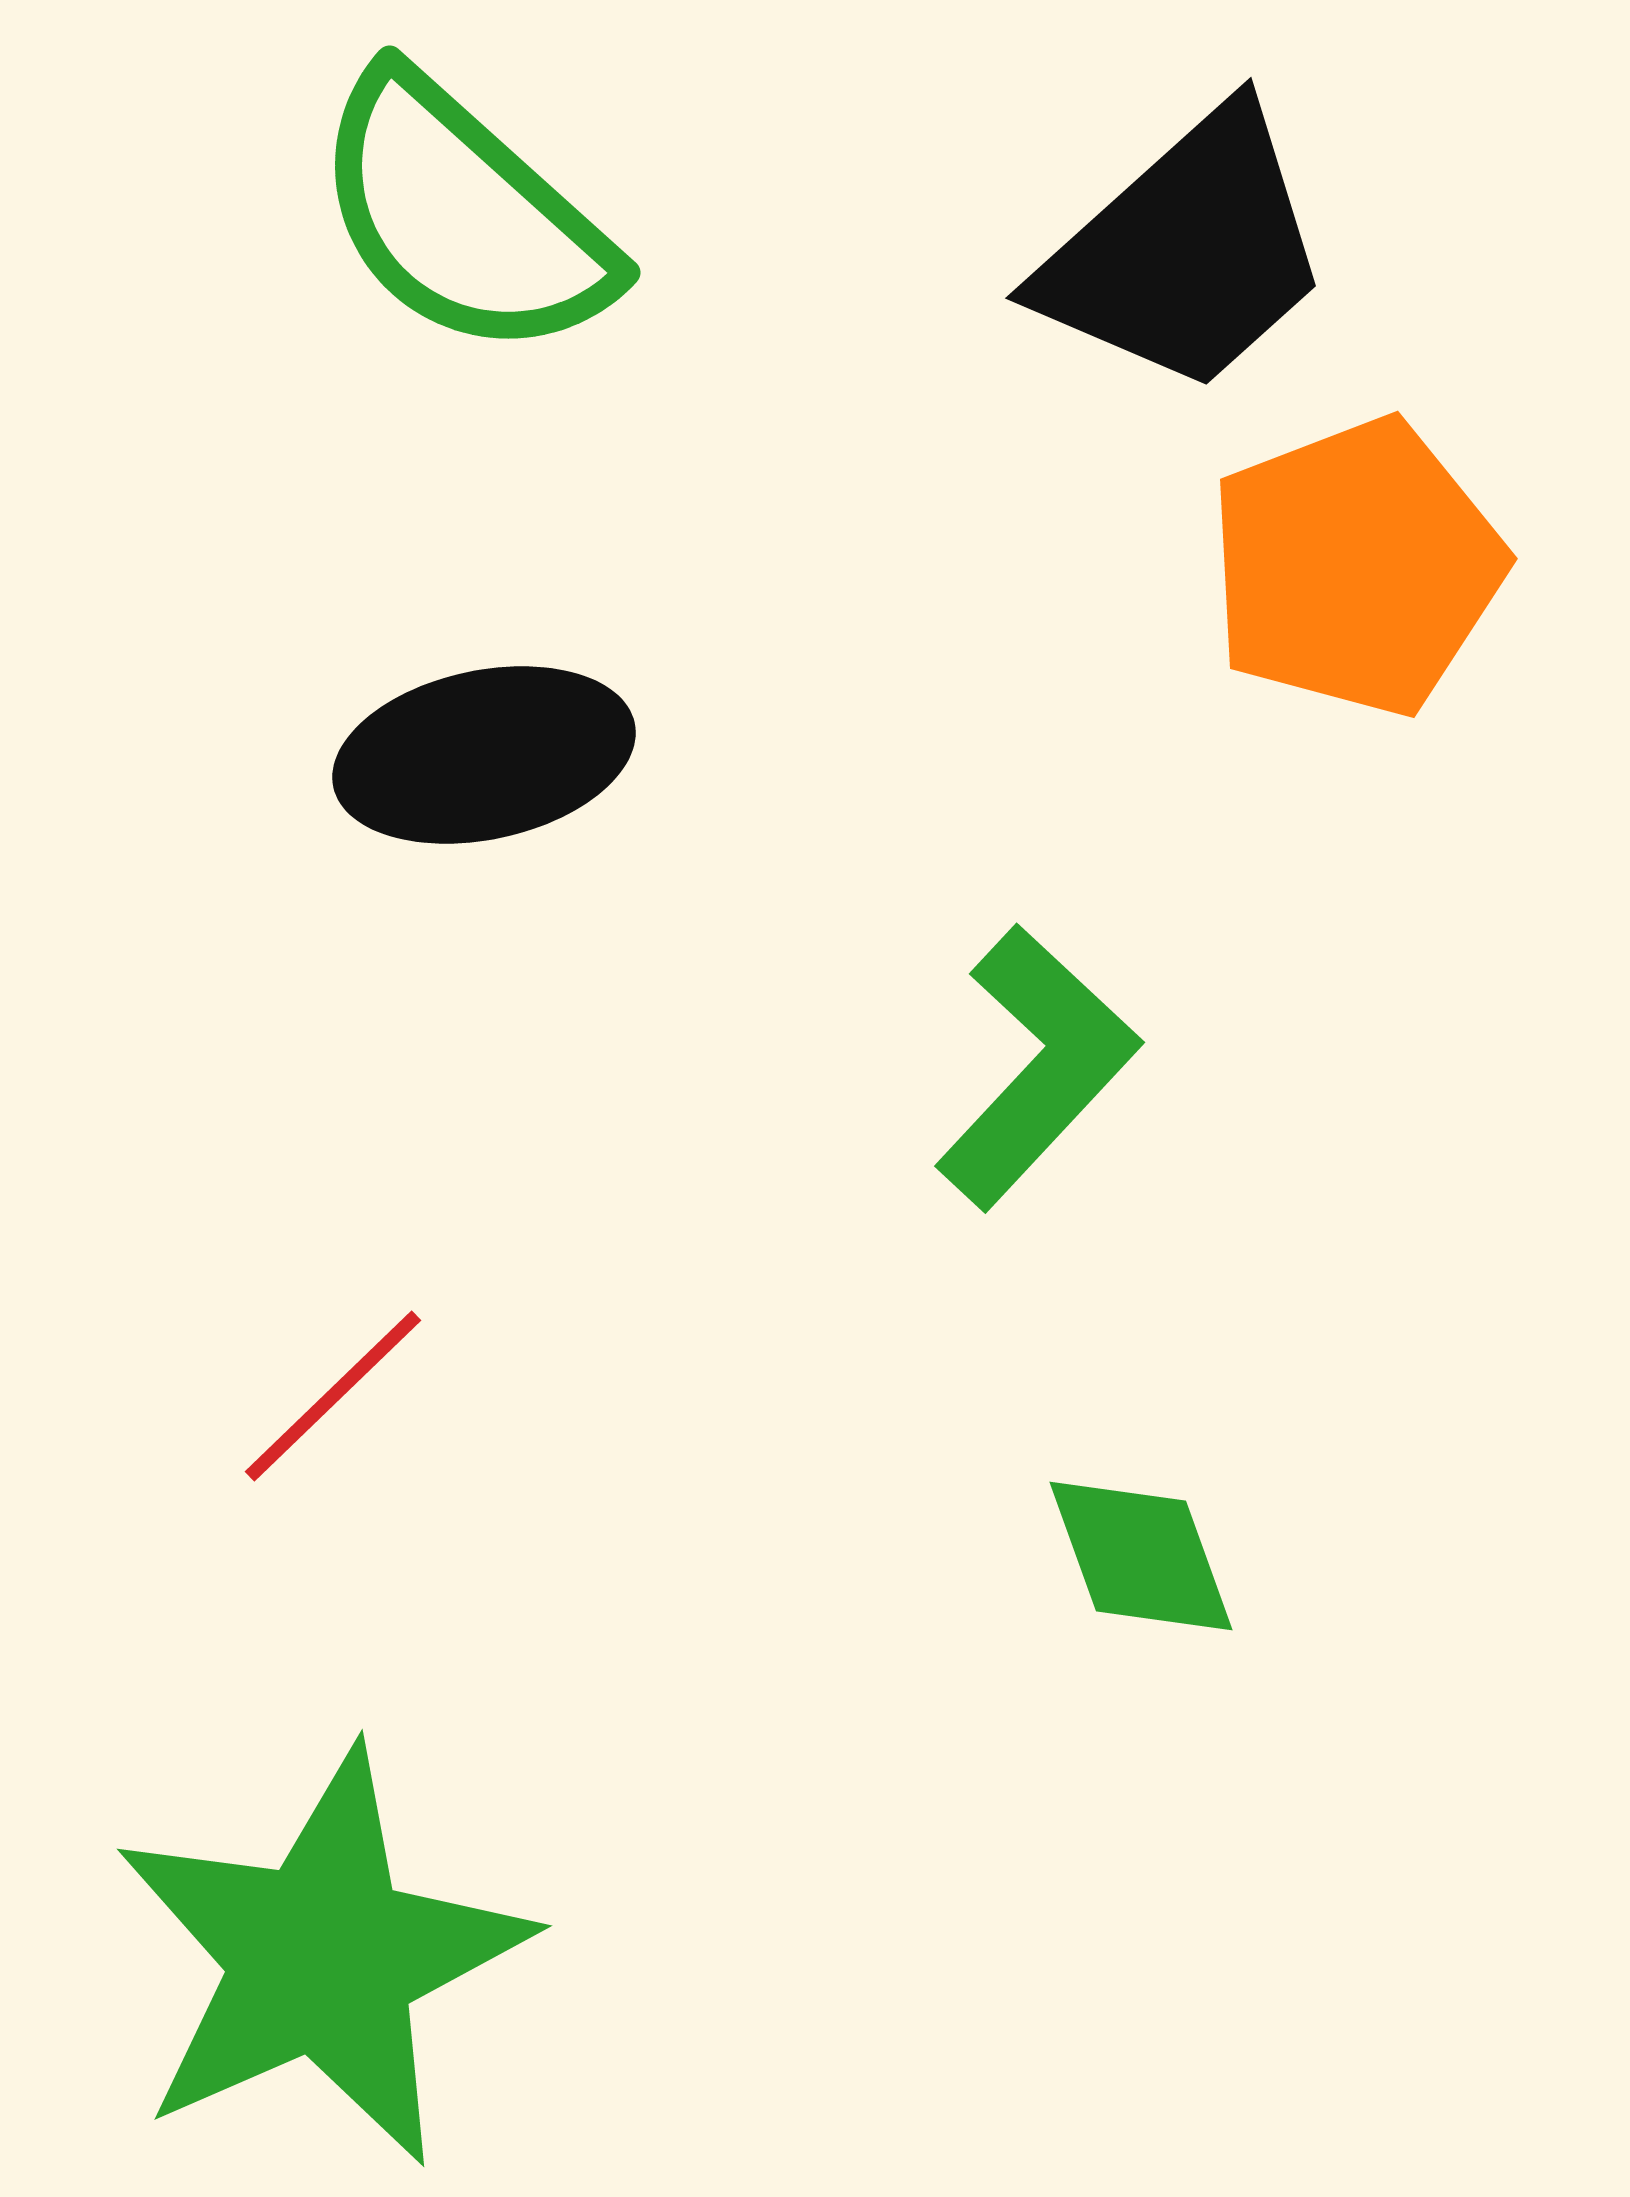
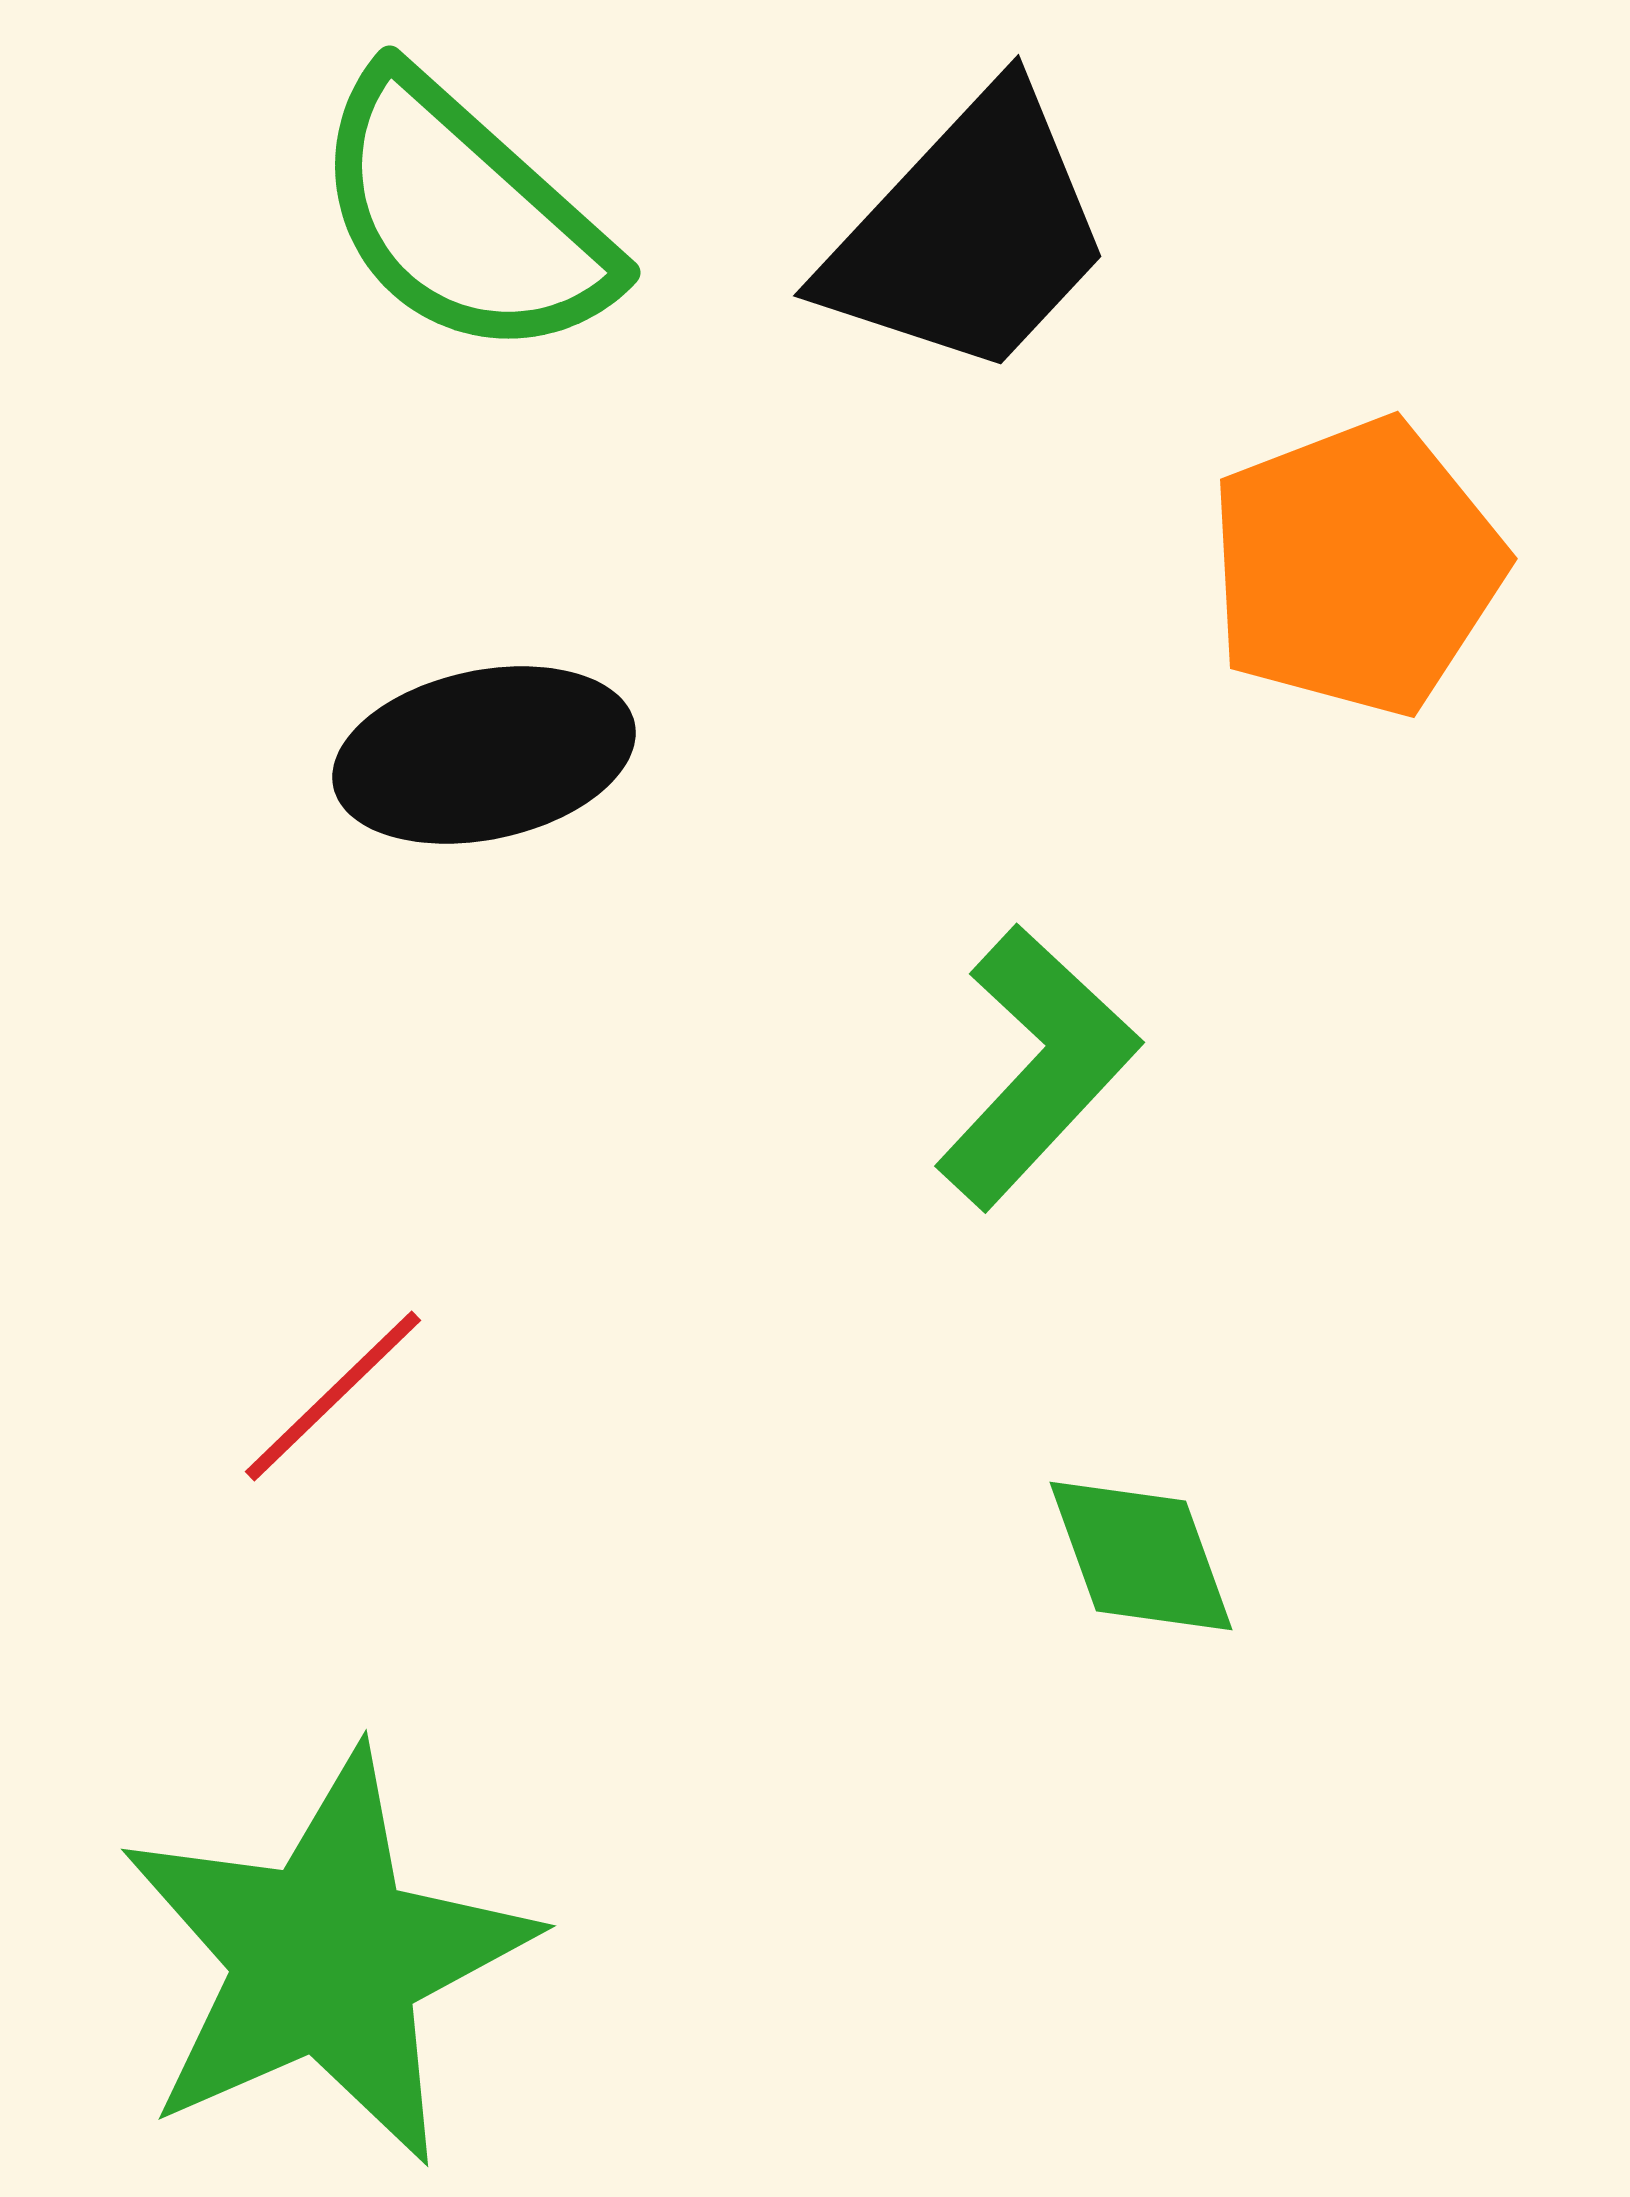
black trapezoid: moved 217 px left, 18 px up; rotated 5 degrees counterclockwise
green star: moved 4 px right
